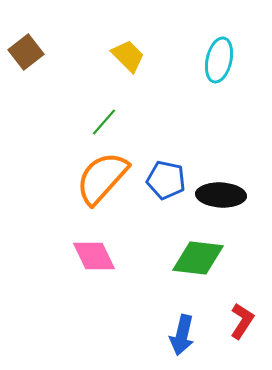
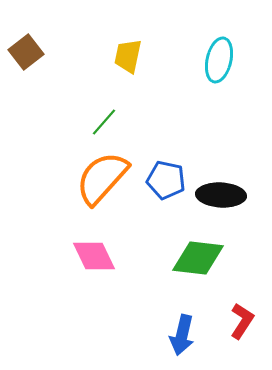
yellow trapezoid: rotated 123 degrees counterclockwise
